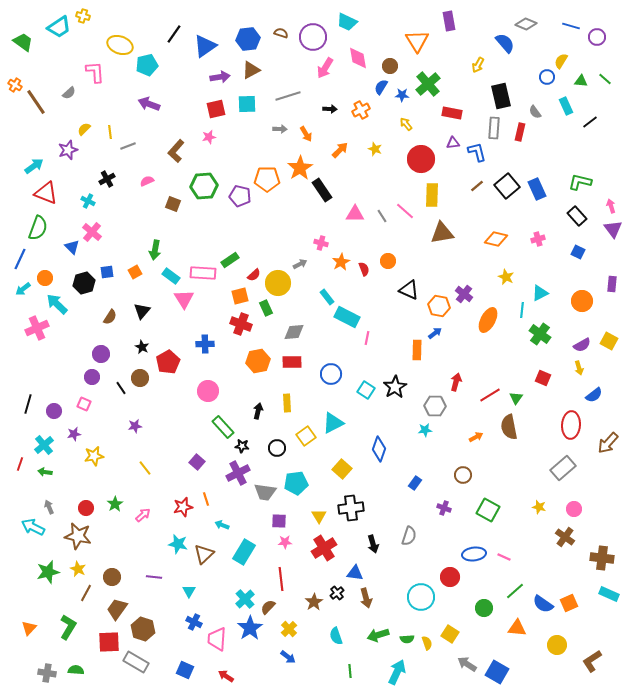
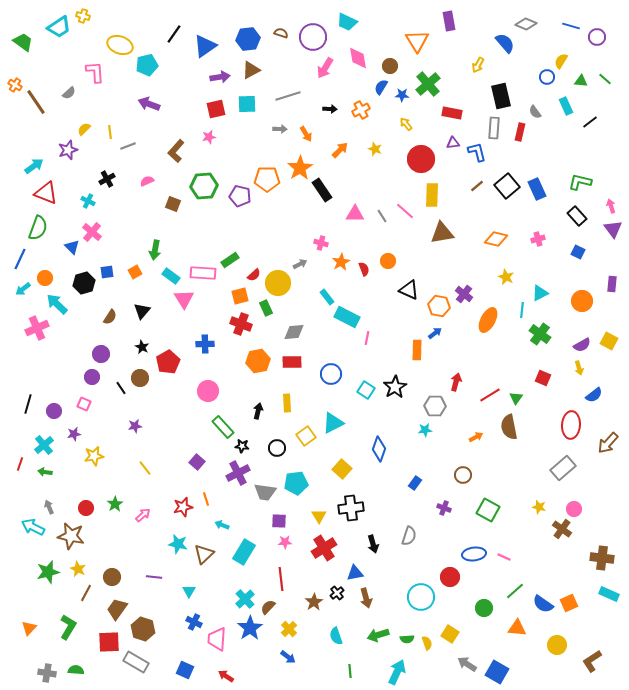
brown star at (78, 536): moved 7 px left
brown cross at (565, 537): moved 3 px left, 8 px up
blue triangle at (355, 573): rotated 18 degrees counterclockwise
